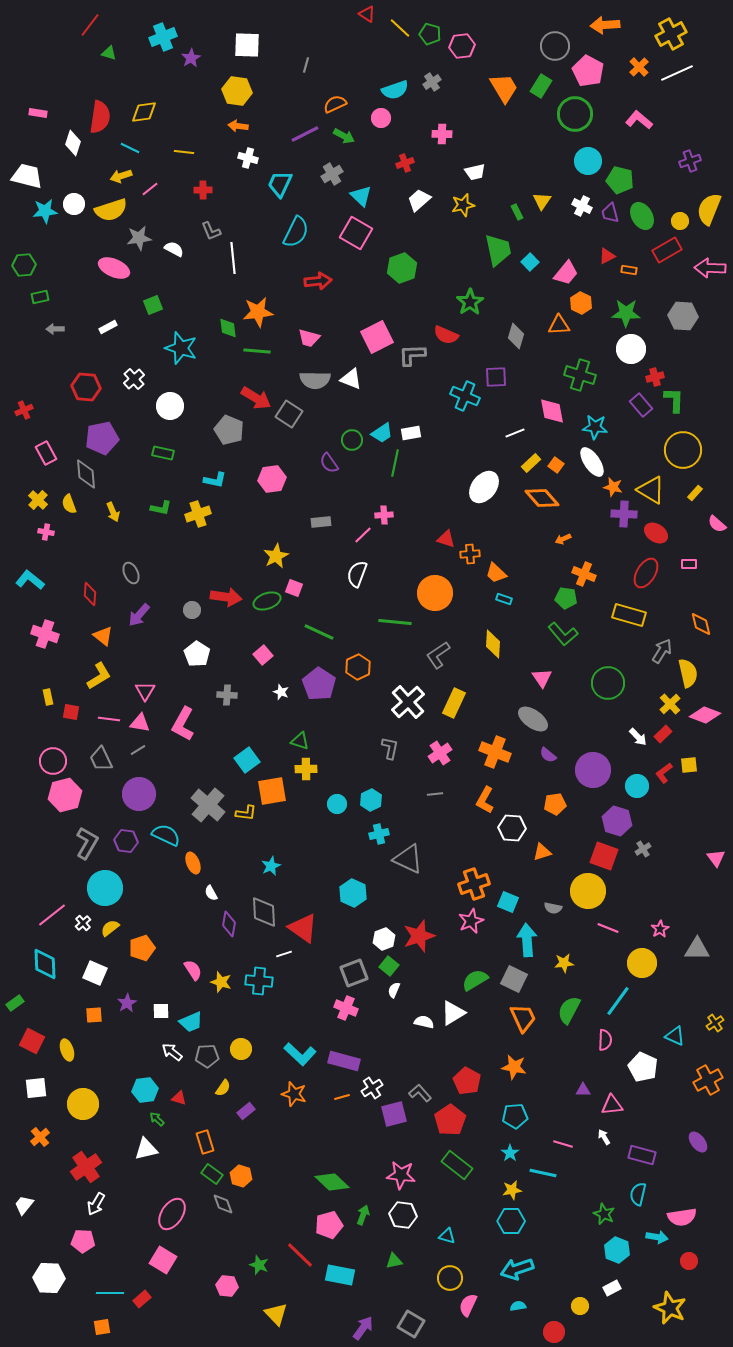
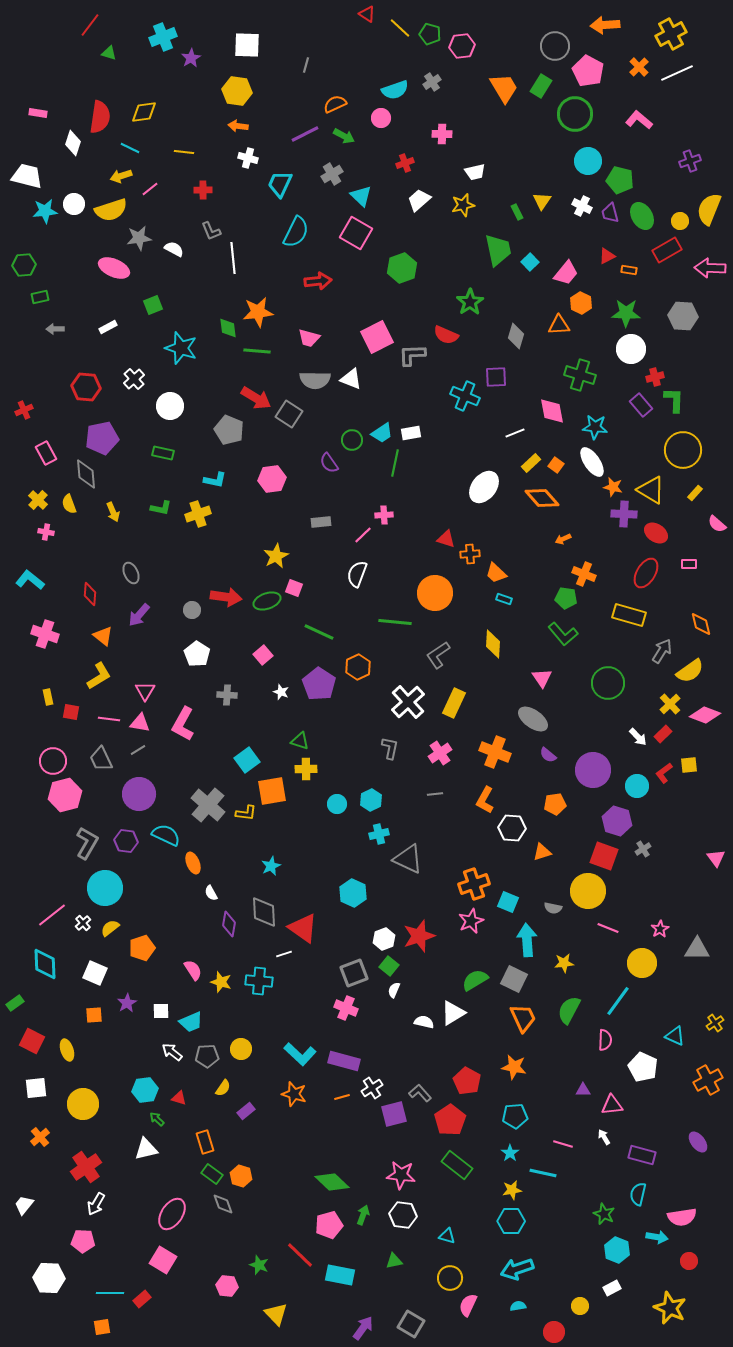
yellow semicircle at (688, 673): moved 2 px right, 2 px up; rotated 68 degrees clockwise
